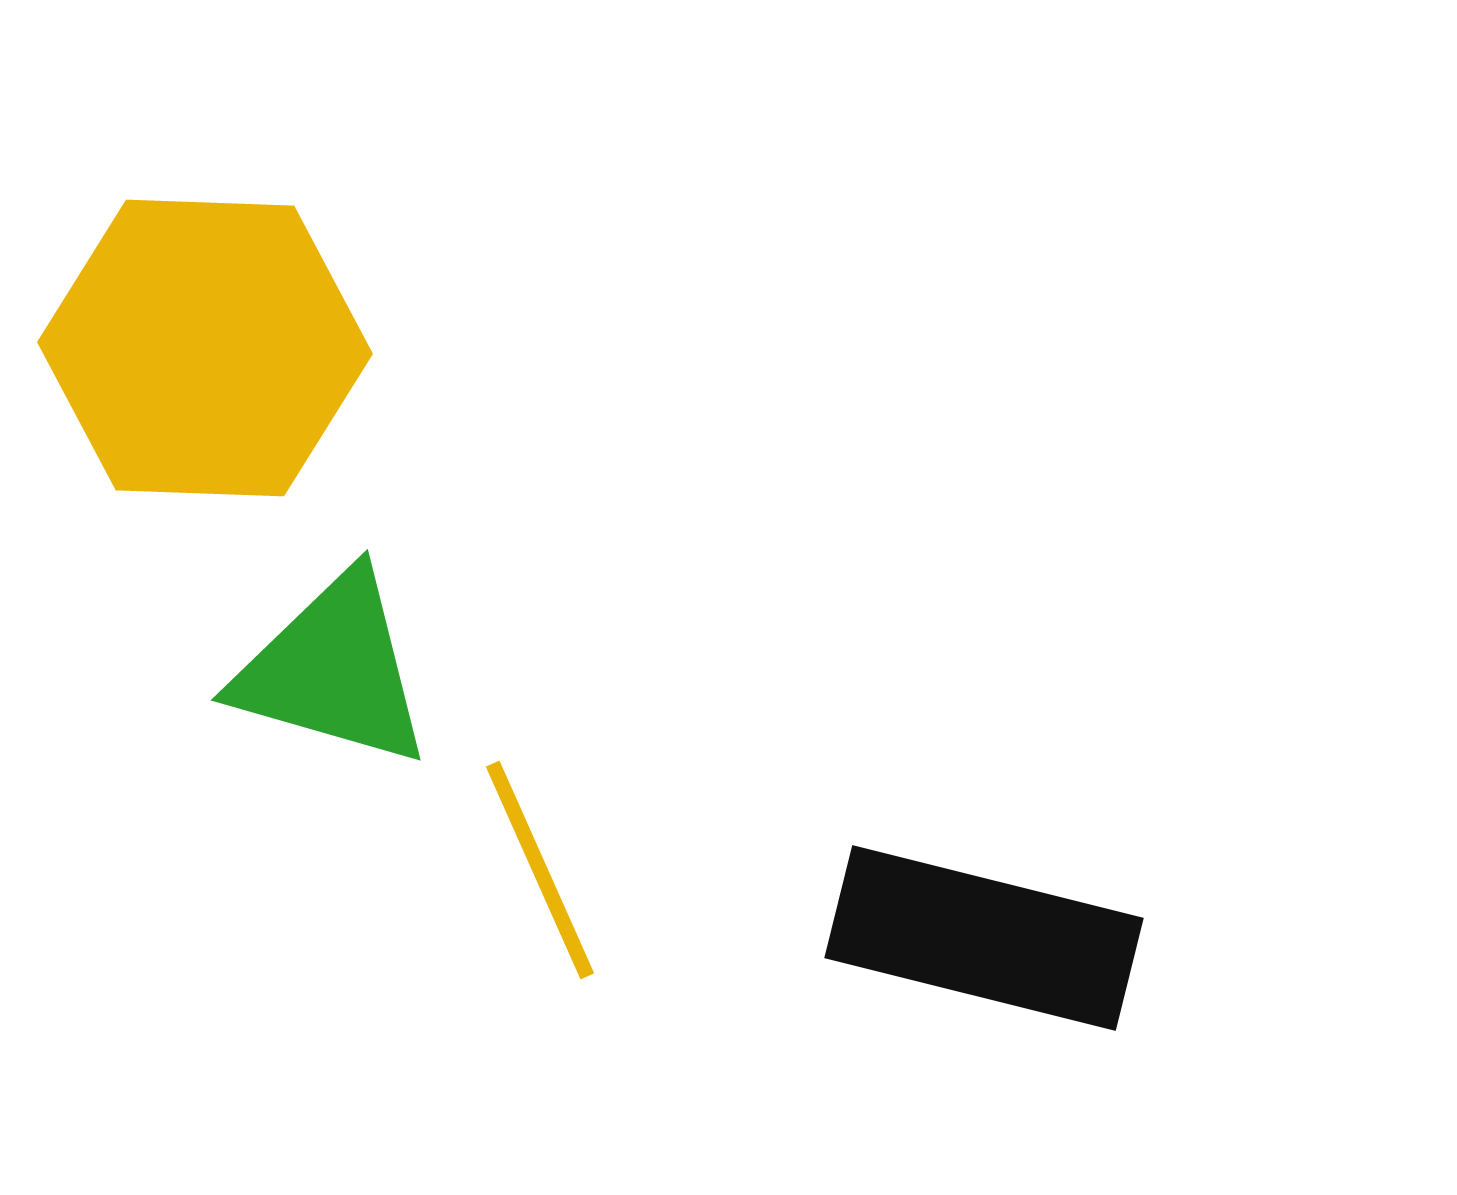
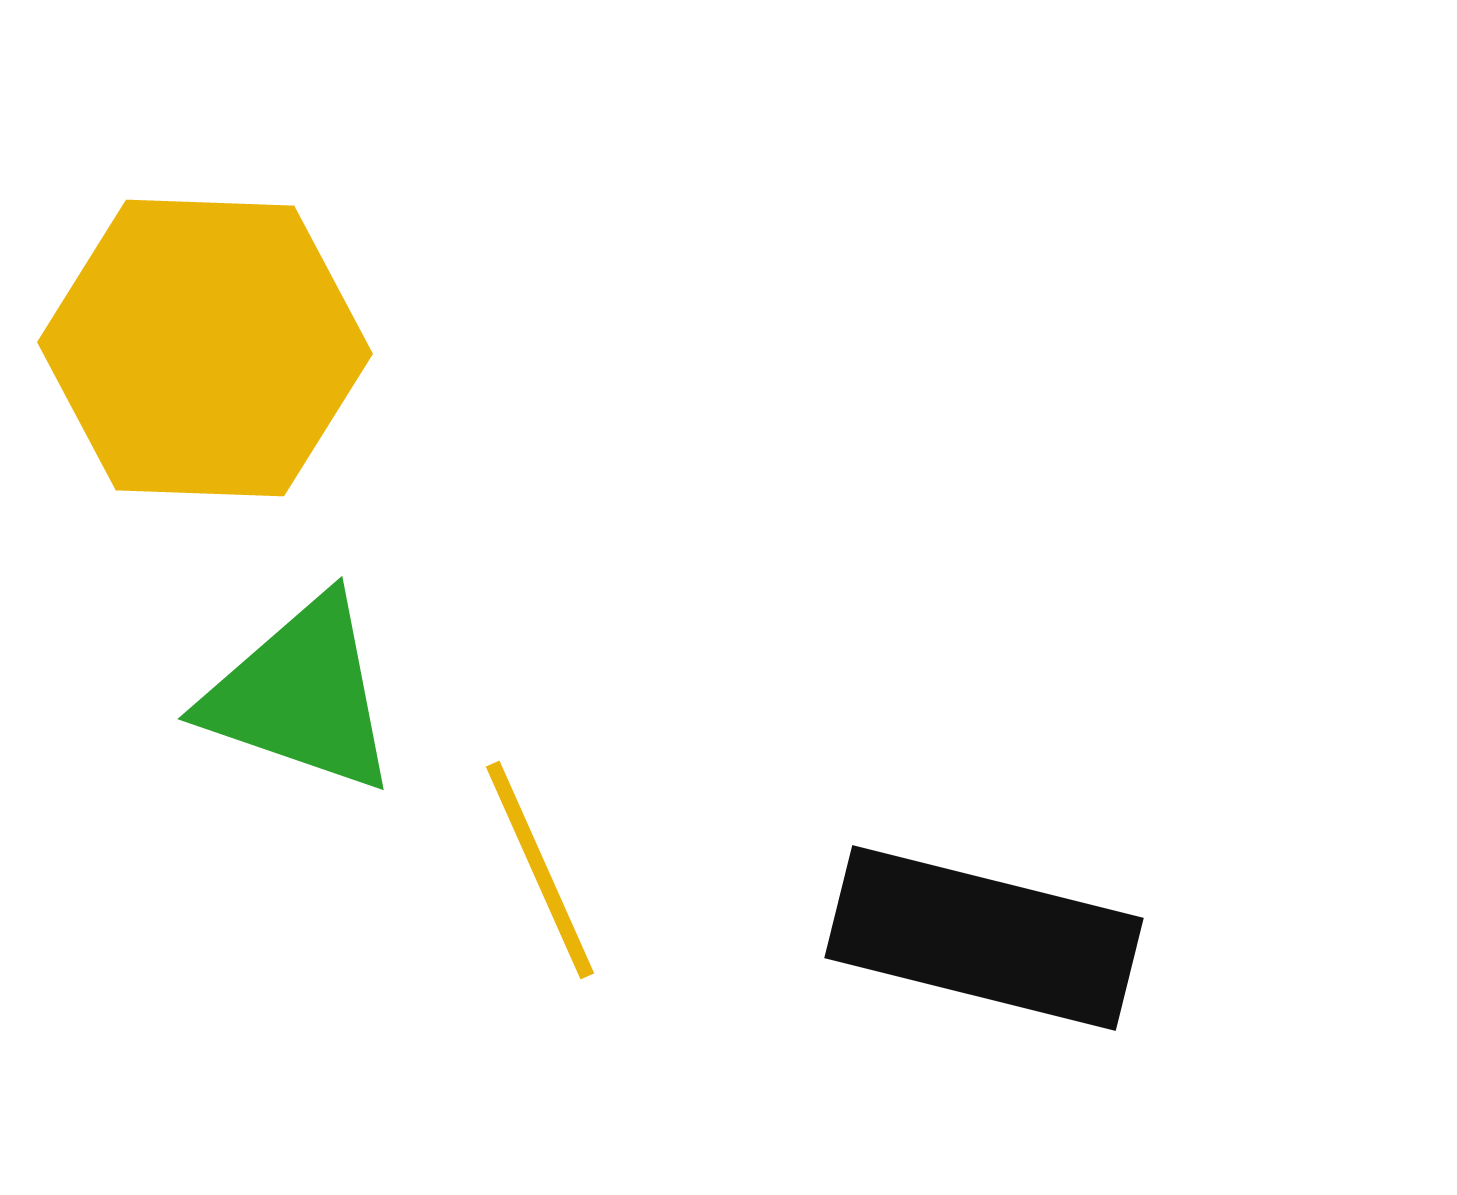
green triangle: moved 32 px left, 25 px down; rotated 3 degrees clockwise
